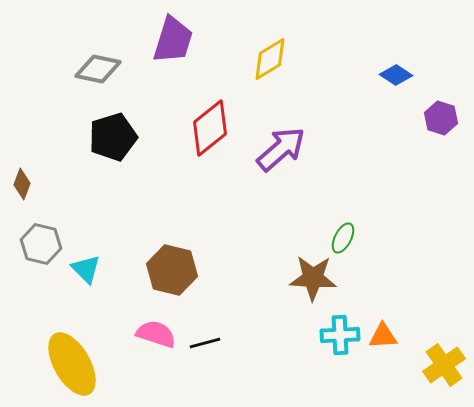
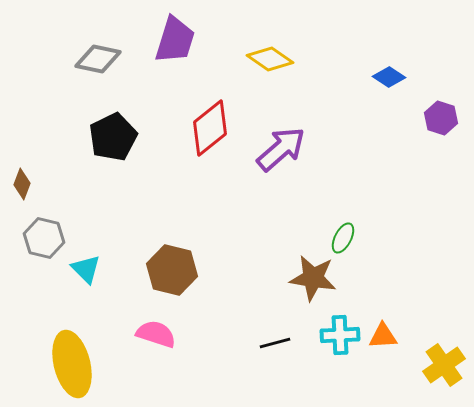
purple trapezoid: moved 2 px right
yellow diamond: rotated 66 degrees clockwise
gray diamond: moved 10 px up
blue diamond: moved 7 px left, 2 px down
black pentagon: rotated 9 degrees counterclockwise
gray hexagon: moved 3 px right, 6 px up
brown star: rotated 6 degrees clockwise
black line: moved 70 px right
yellow ellipse: rotated 16 degrees clockwise
